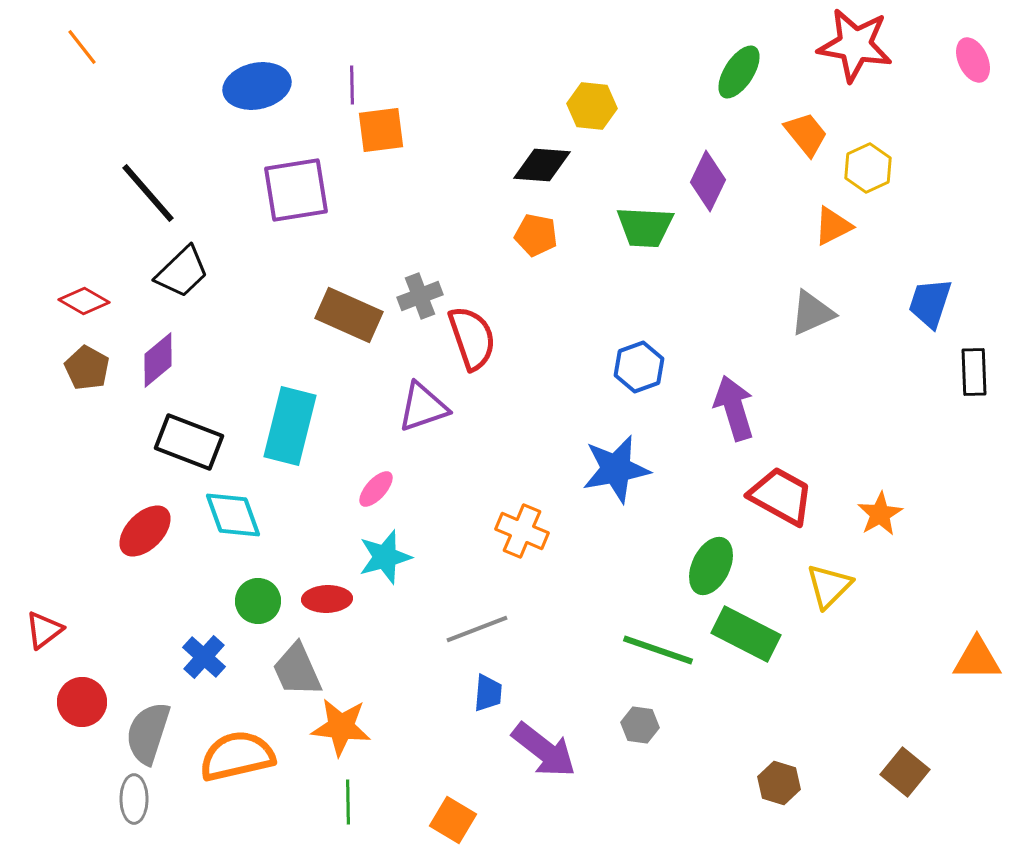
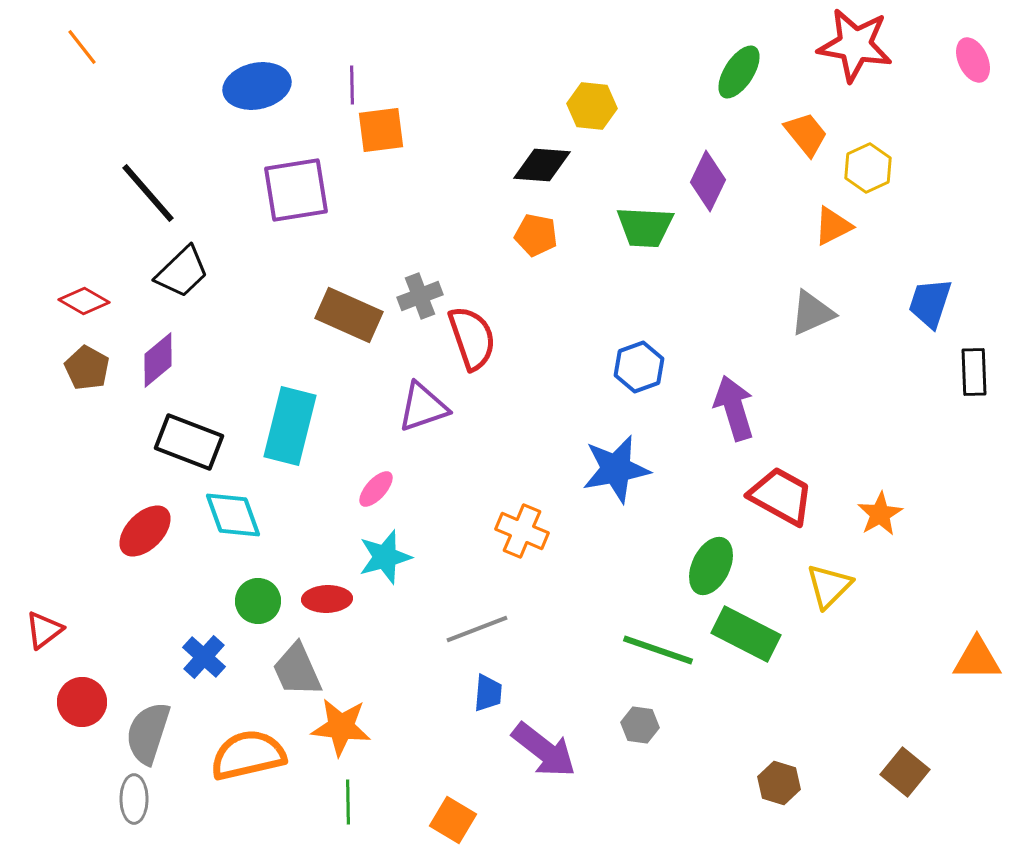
orange semicircle at (237, 756): moved 11 px right, 1 px up
